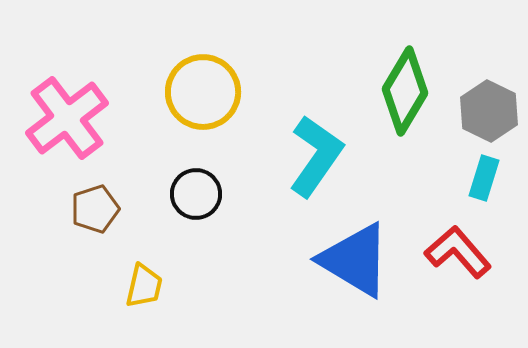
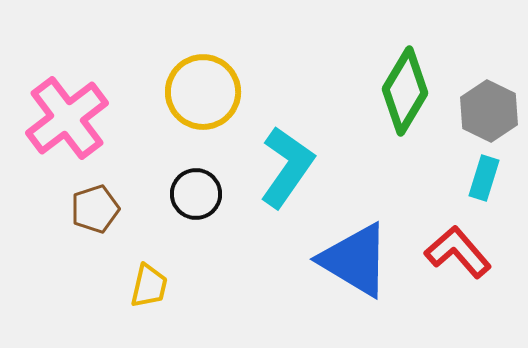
cyan L-shape: moved 29 px left, 11 px down
yellow trapezoid: moved 5 px right
